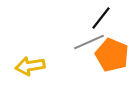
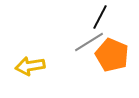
black line: moved 1 px left, 1 px up; rotated 10 degrees counterclockwise
gray line: rotated 8 degrees counterclockwise
